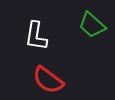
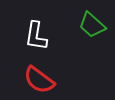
red semicircle: moved 9 px left
